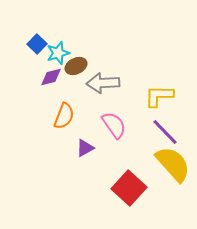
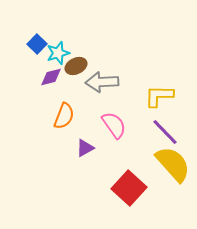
gray arrow: moved 1 px left, 1 px up
